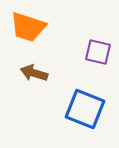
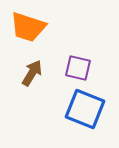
purple square: moved 20 px left, 16 px down
brown arrow: moved 2 px left; rotated 104 degrees clockwise
